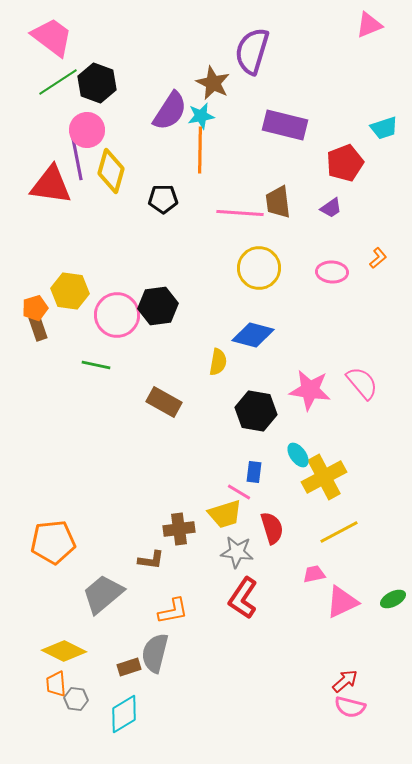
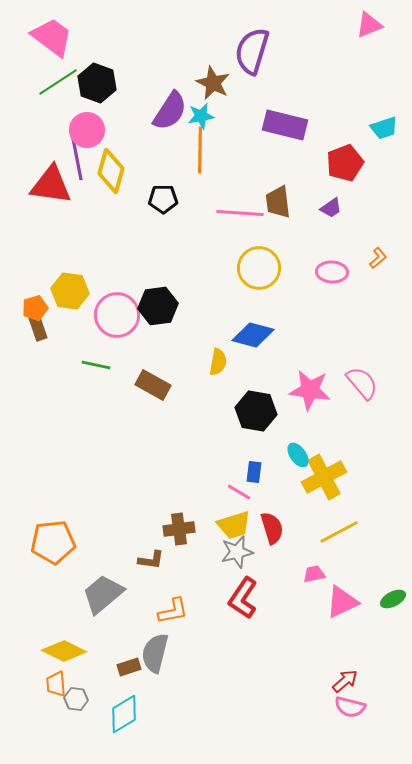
brown rectangle at (164, 402): moved 11 px left, 17 px up
yellow trapezoid at (225, 514): moved 9 px right, 11 px down
gray star at (237, 552): rotated 20 degrees counterclockwise
